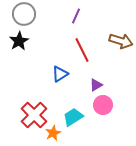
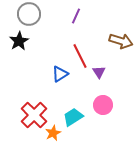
gray circle: moved 5 px right
red line: moved 2 px left, 6 px down
purple triangle: moved 3 px right, 13 px up; rotated 32 degrees counterclockwise
